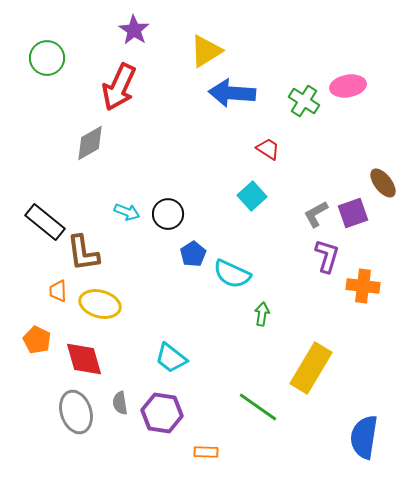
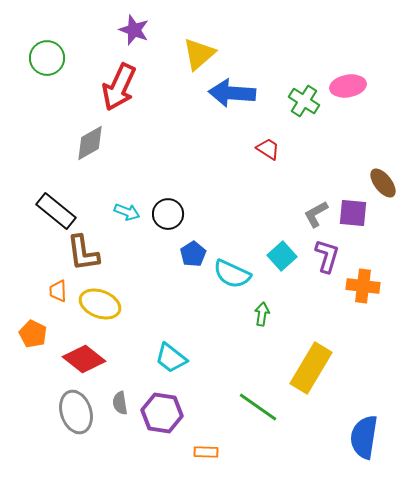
purple star: rotated 12 degrees counterclockwise
yellow triangle: moved 7 px left, 3 px down; rotated 9 degrees counterclockwise
cyan square: moved 30 px right, 60 px down
purple square: rotated 24 degrees clockwise
black rectangle: moved 11 px right, 11 px up
yellow ellipse: rotated 6 degrees clockwise
orange pentagon: moved 4 px left, 6 px up
red diamond: rotated 36 degrees counterclockwise
